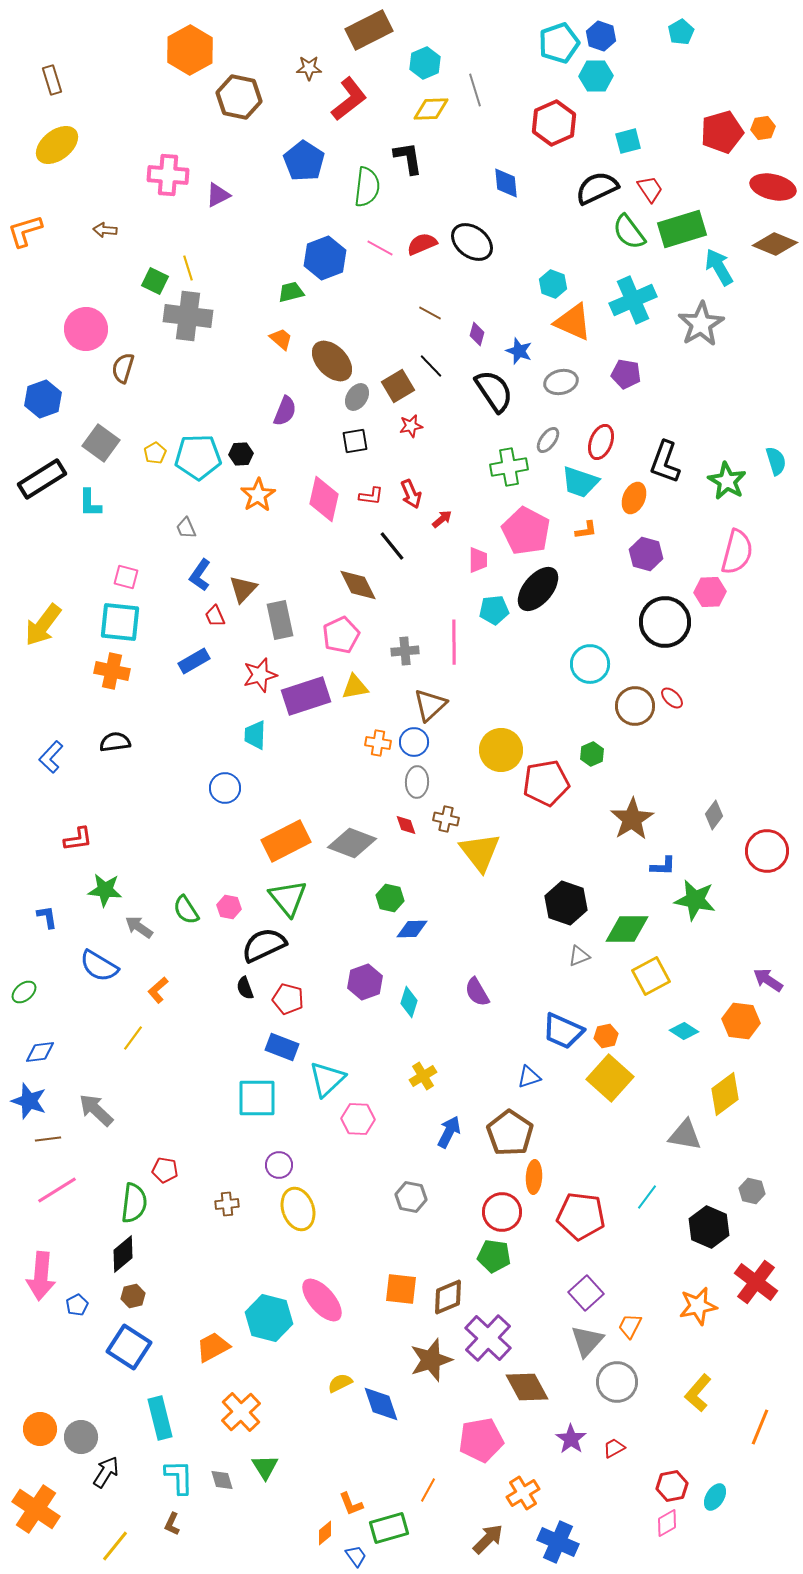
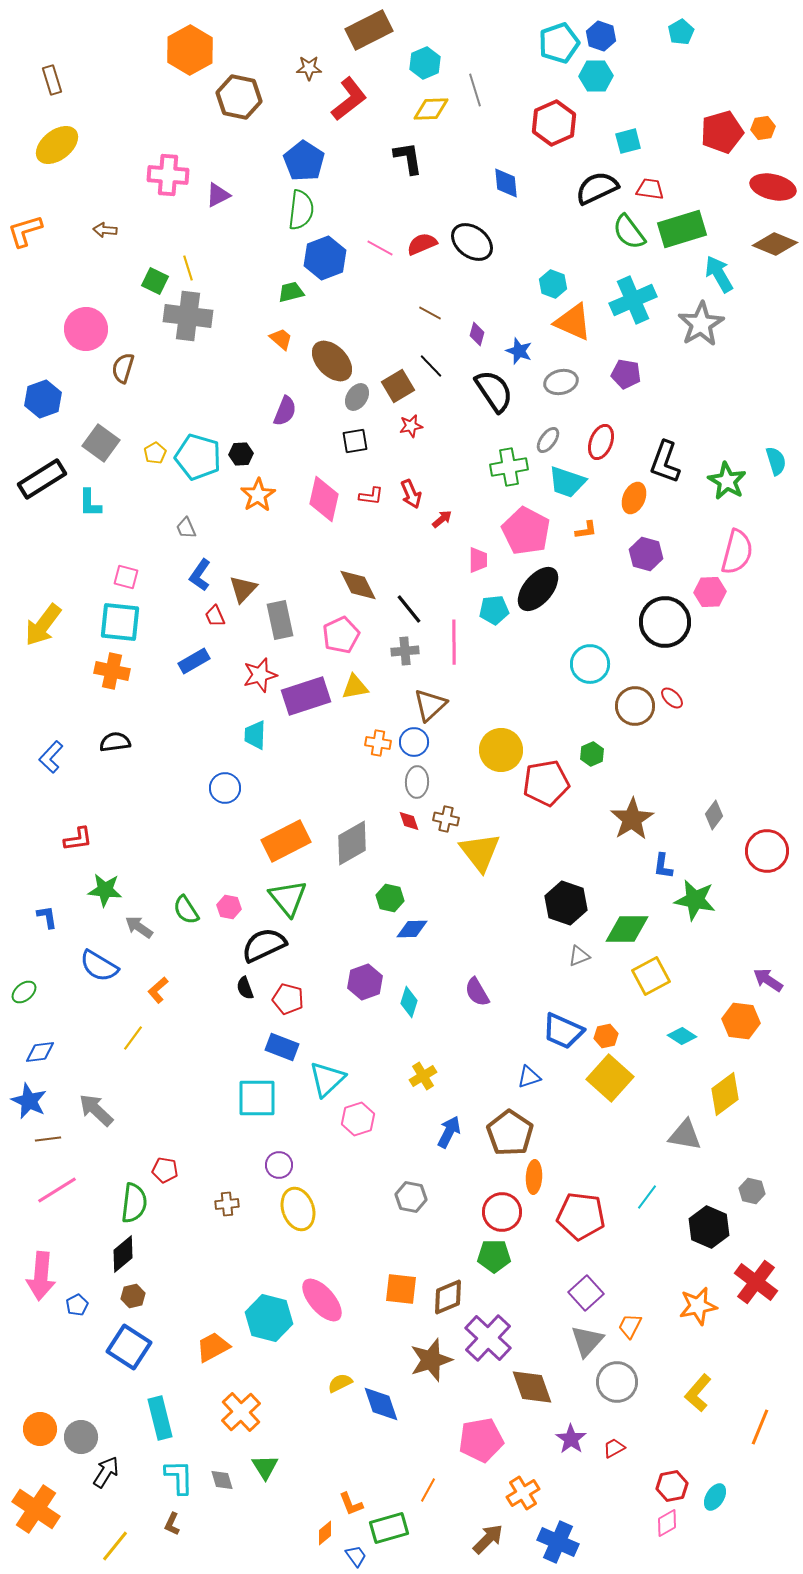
green semicircle at (367, 187): moved 66 px left, 23 px down
red trapezoid at (650, 189): rotated 48 degrees counterclockwise
cyan arrow at (719, 267): moved 7 px down
cyan pentagon at (198, 457): rotated 18 degrees clockwise
cyan trapezoid at (580, 482): moved 13 px left
black line at (392, 546): moved 17 px right, 63 px down
red diamond at (406, 825): moved 3 px right, 4 px up
gray diamond at (352, 843): rotated 51 degrees counterclockwise
blue L-shape at (663, 866): rotated 96 degrees clockwise
cyan diamond at (684, 1031): moved 2 px left, 5 px down
blue star at (29, 1101): rotated 6 degrees clockwise
pink hexagon at (358, 1119): rotated 20 degrees counterclockwise
green pentagon at (494, 1256): rotated 8 degrees counterclockwise
brown diamond at (527, 1387): moved 5 px right; rotated 9 degrees clockwise
